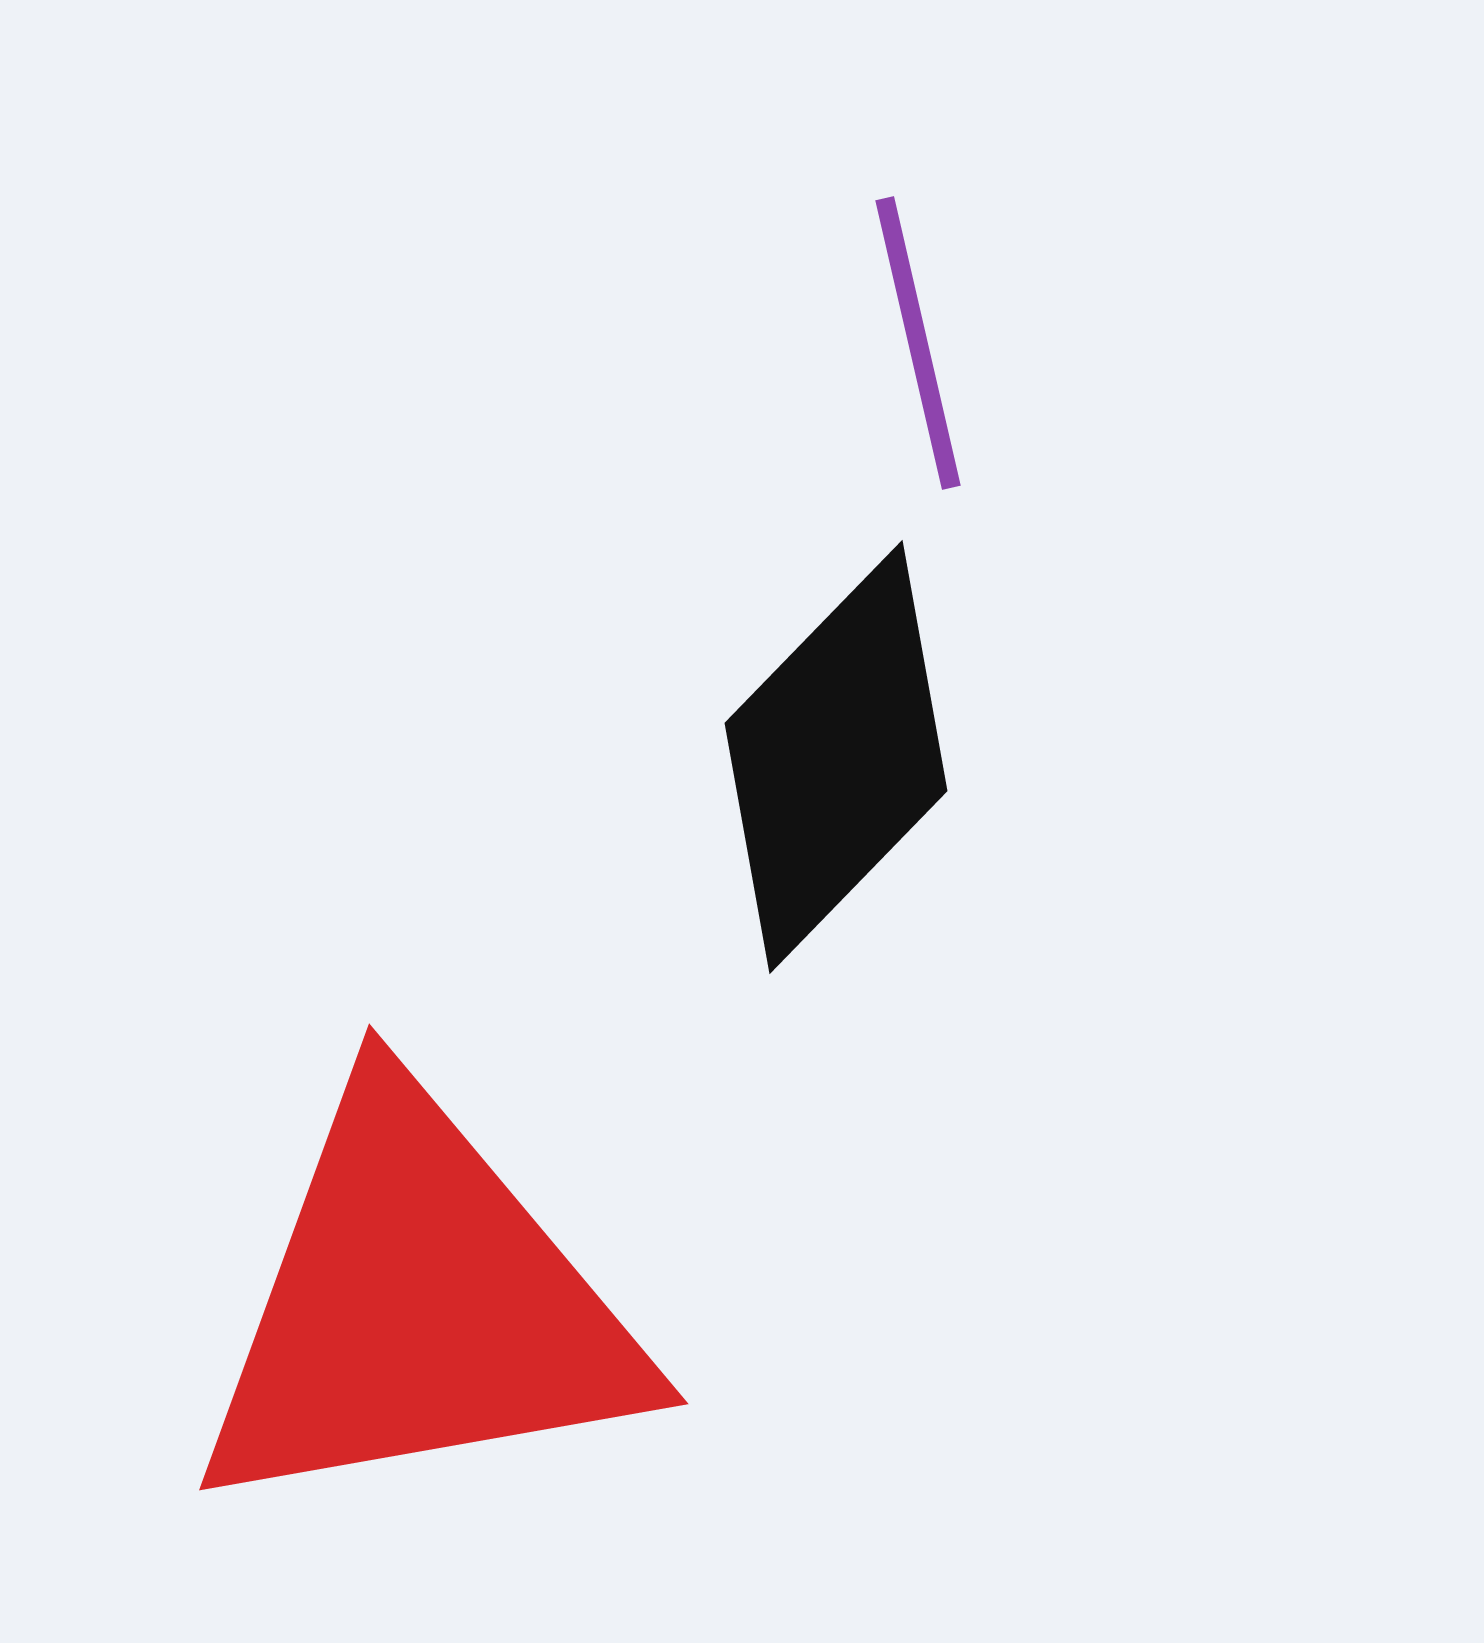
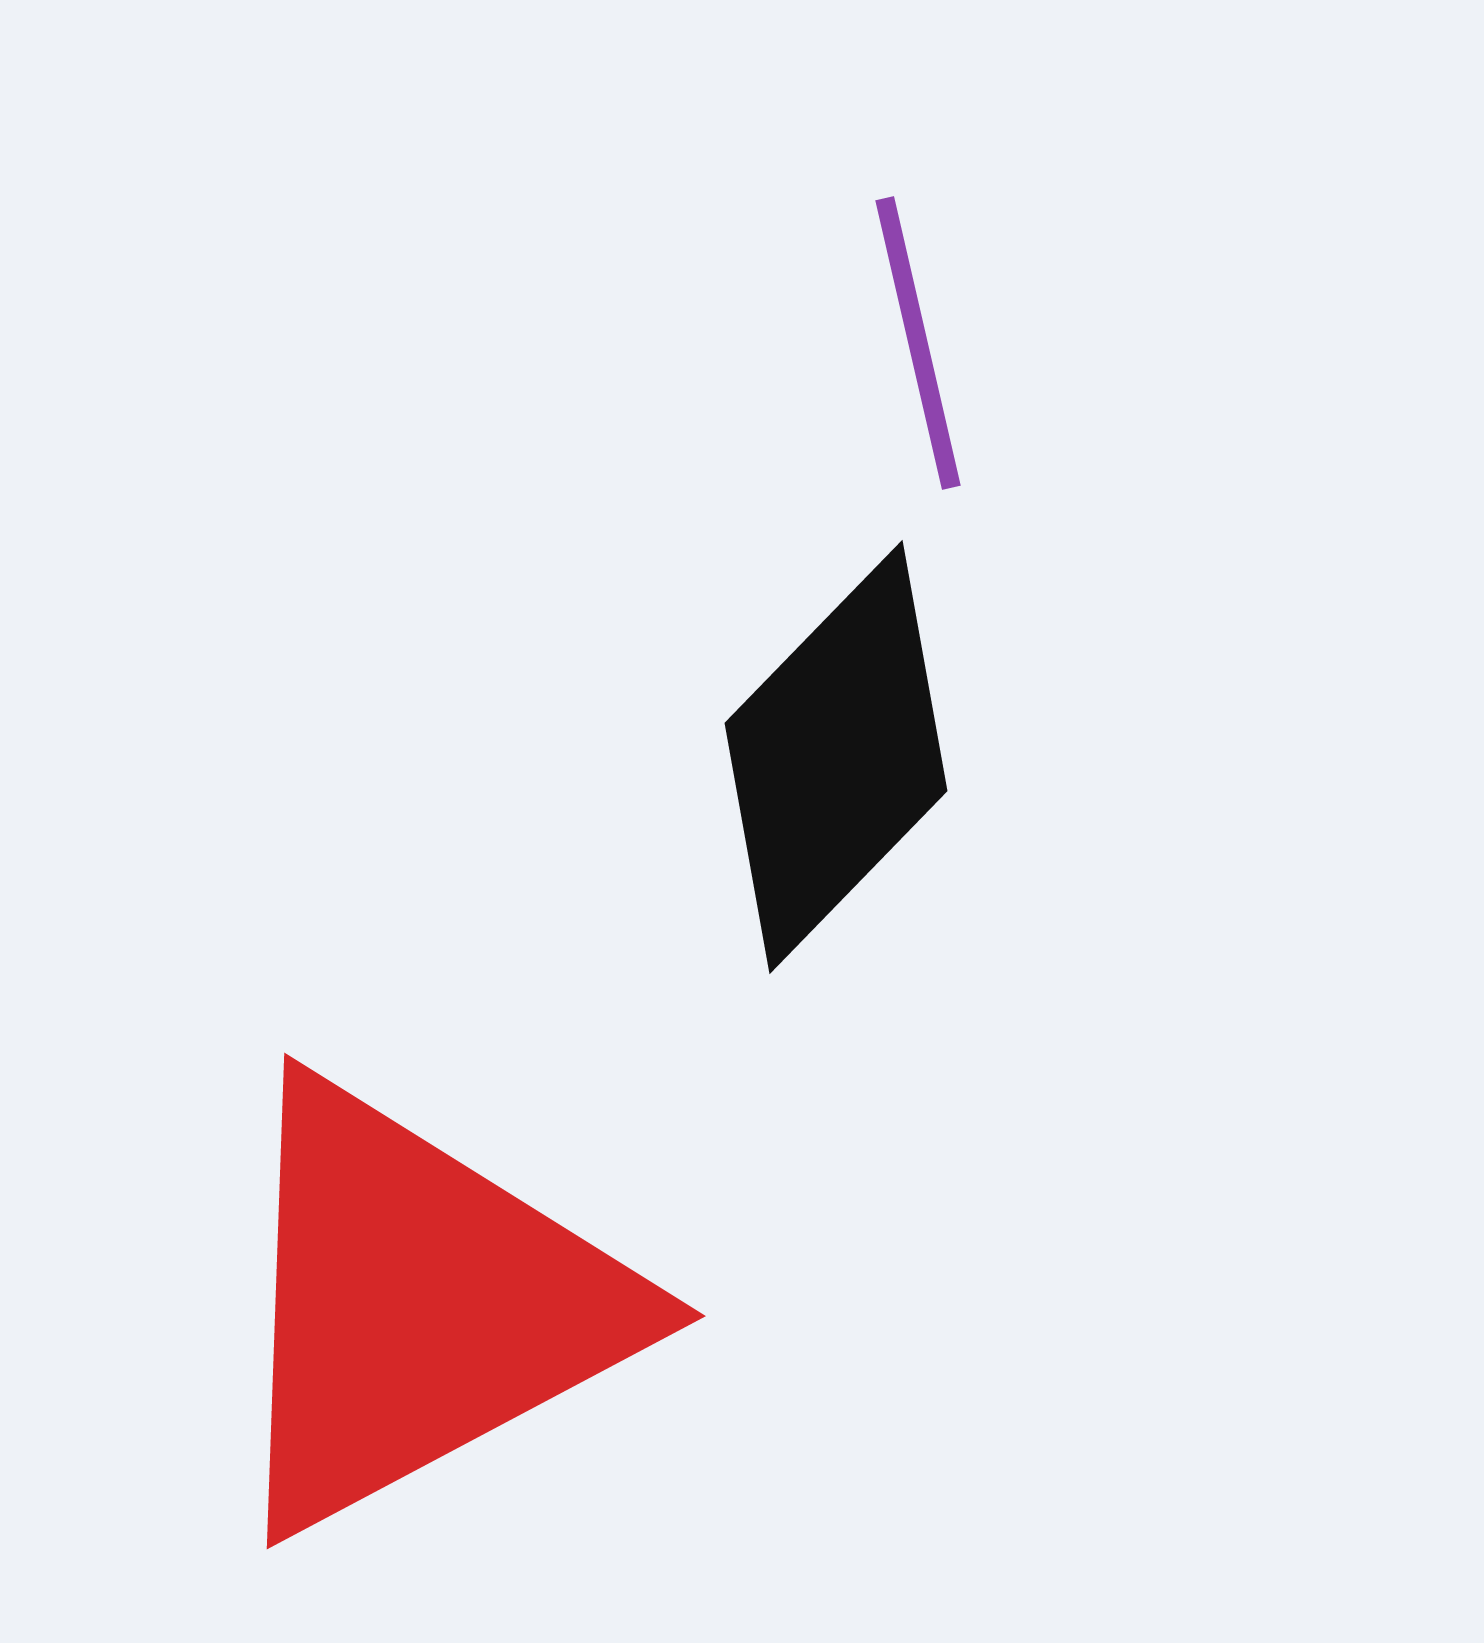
red triangle: rotated 18 degrees counterclockwise
